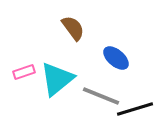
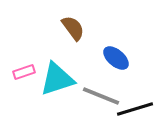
cyan triangle: rotated 21 degrees clockwise
